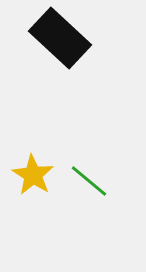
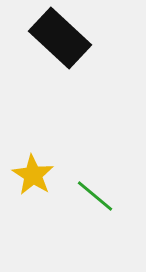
green line: moved 6 px right, 15 px down
